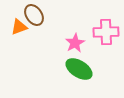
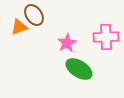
pink cross: moved 5 px down
pink star: moved 8 px left
